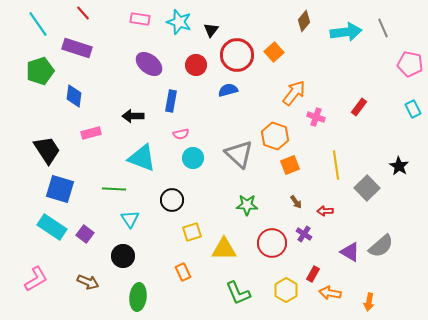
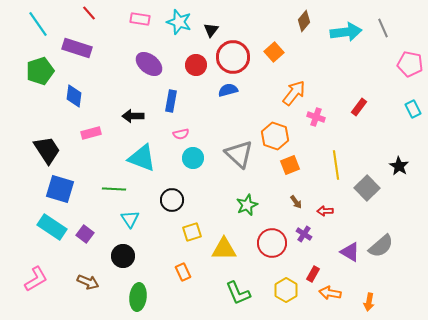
red line at (83, 13): moved 6 px right
red circle at (237, 55): moved 4 px left, 2 px down
green star at (247, 205): rotated 25 degrees counterclockwise
